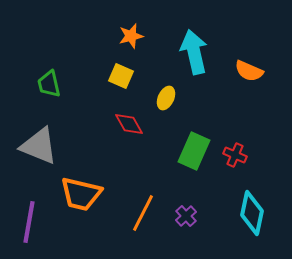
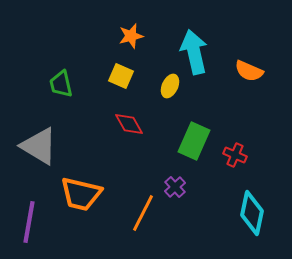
green trapezoid: moved 12 px right
yellow ellipse: moved 4 px right, 12 px up
gray triangle: rotated 9 degrees clockwise
green rectangle: moved 10 px up
purple cross: moved 11 px left, 29 px up
